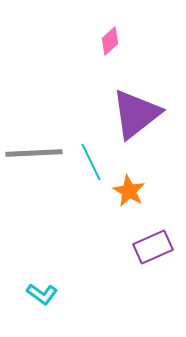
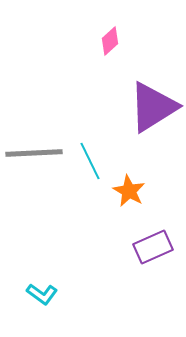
purple triangle: moved 17 px right, 7 px up; rotated 6 degrees clockwise
cyan line: moved 1 px left, 1 px up
